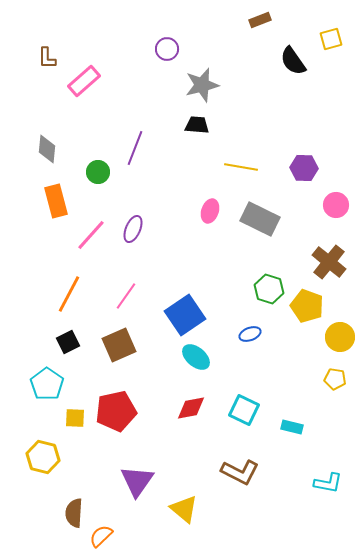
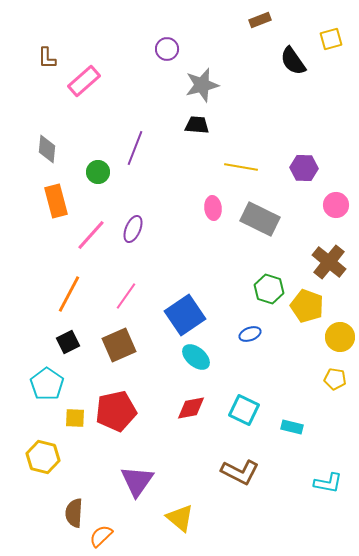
pink ellipse at (210, 211): moved 3 px right, 3 px up; rotated 25 degrees counterclockwise
yellow triangle at (184, 509): moved 4 px left, 9 px down
